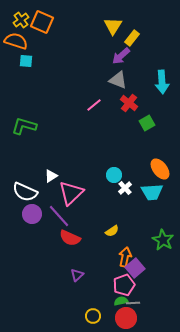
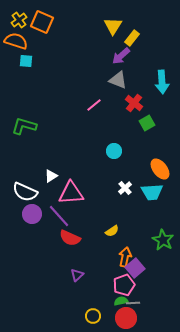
yellow cross: moved 2 px left
red cross: moved 5 px right
cyan circle: moved 24 px up
pink triangle: rotated 40 degrees clockwise
